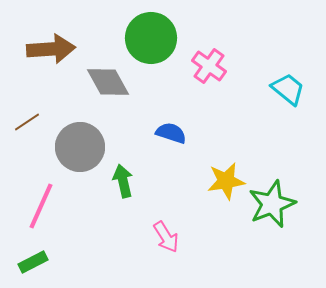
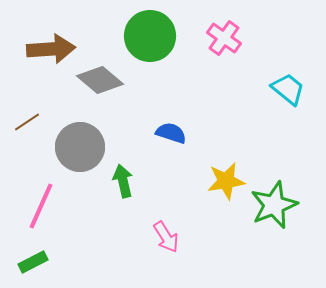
green circle: moved 1 px left, 2 px up
pink cross: moved 15 px right, 28 px up
gray diamond: moved 8 px left, 2 px up; rotated 21 degrees counterclockwise
green star: moved 2 px right, 1 px down
